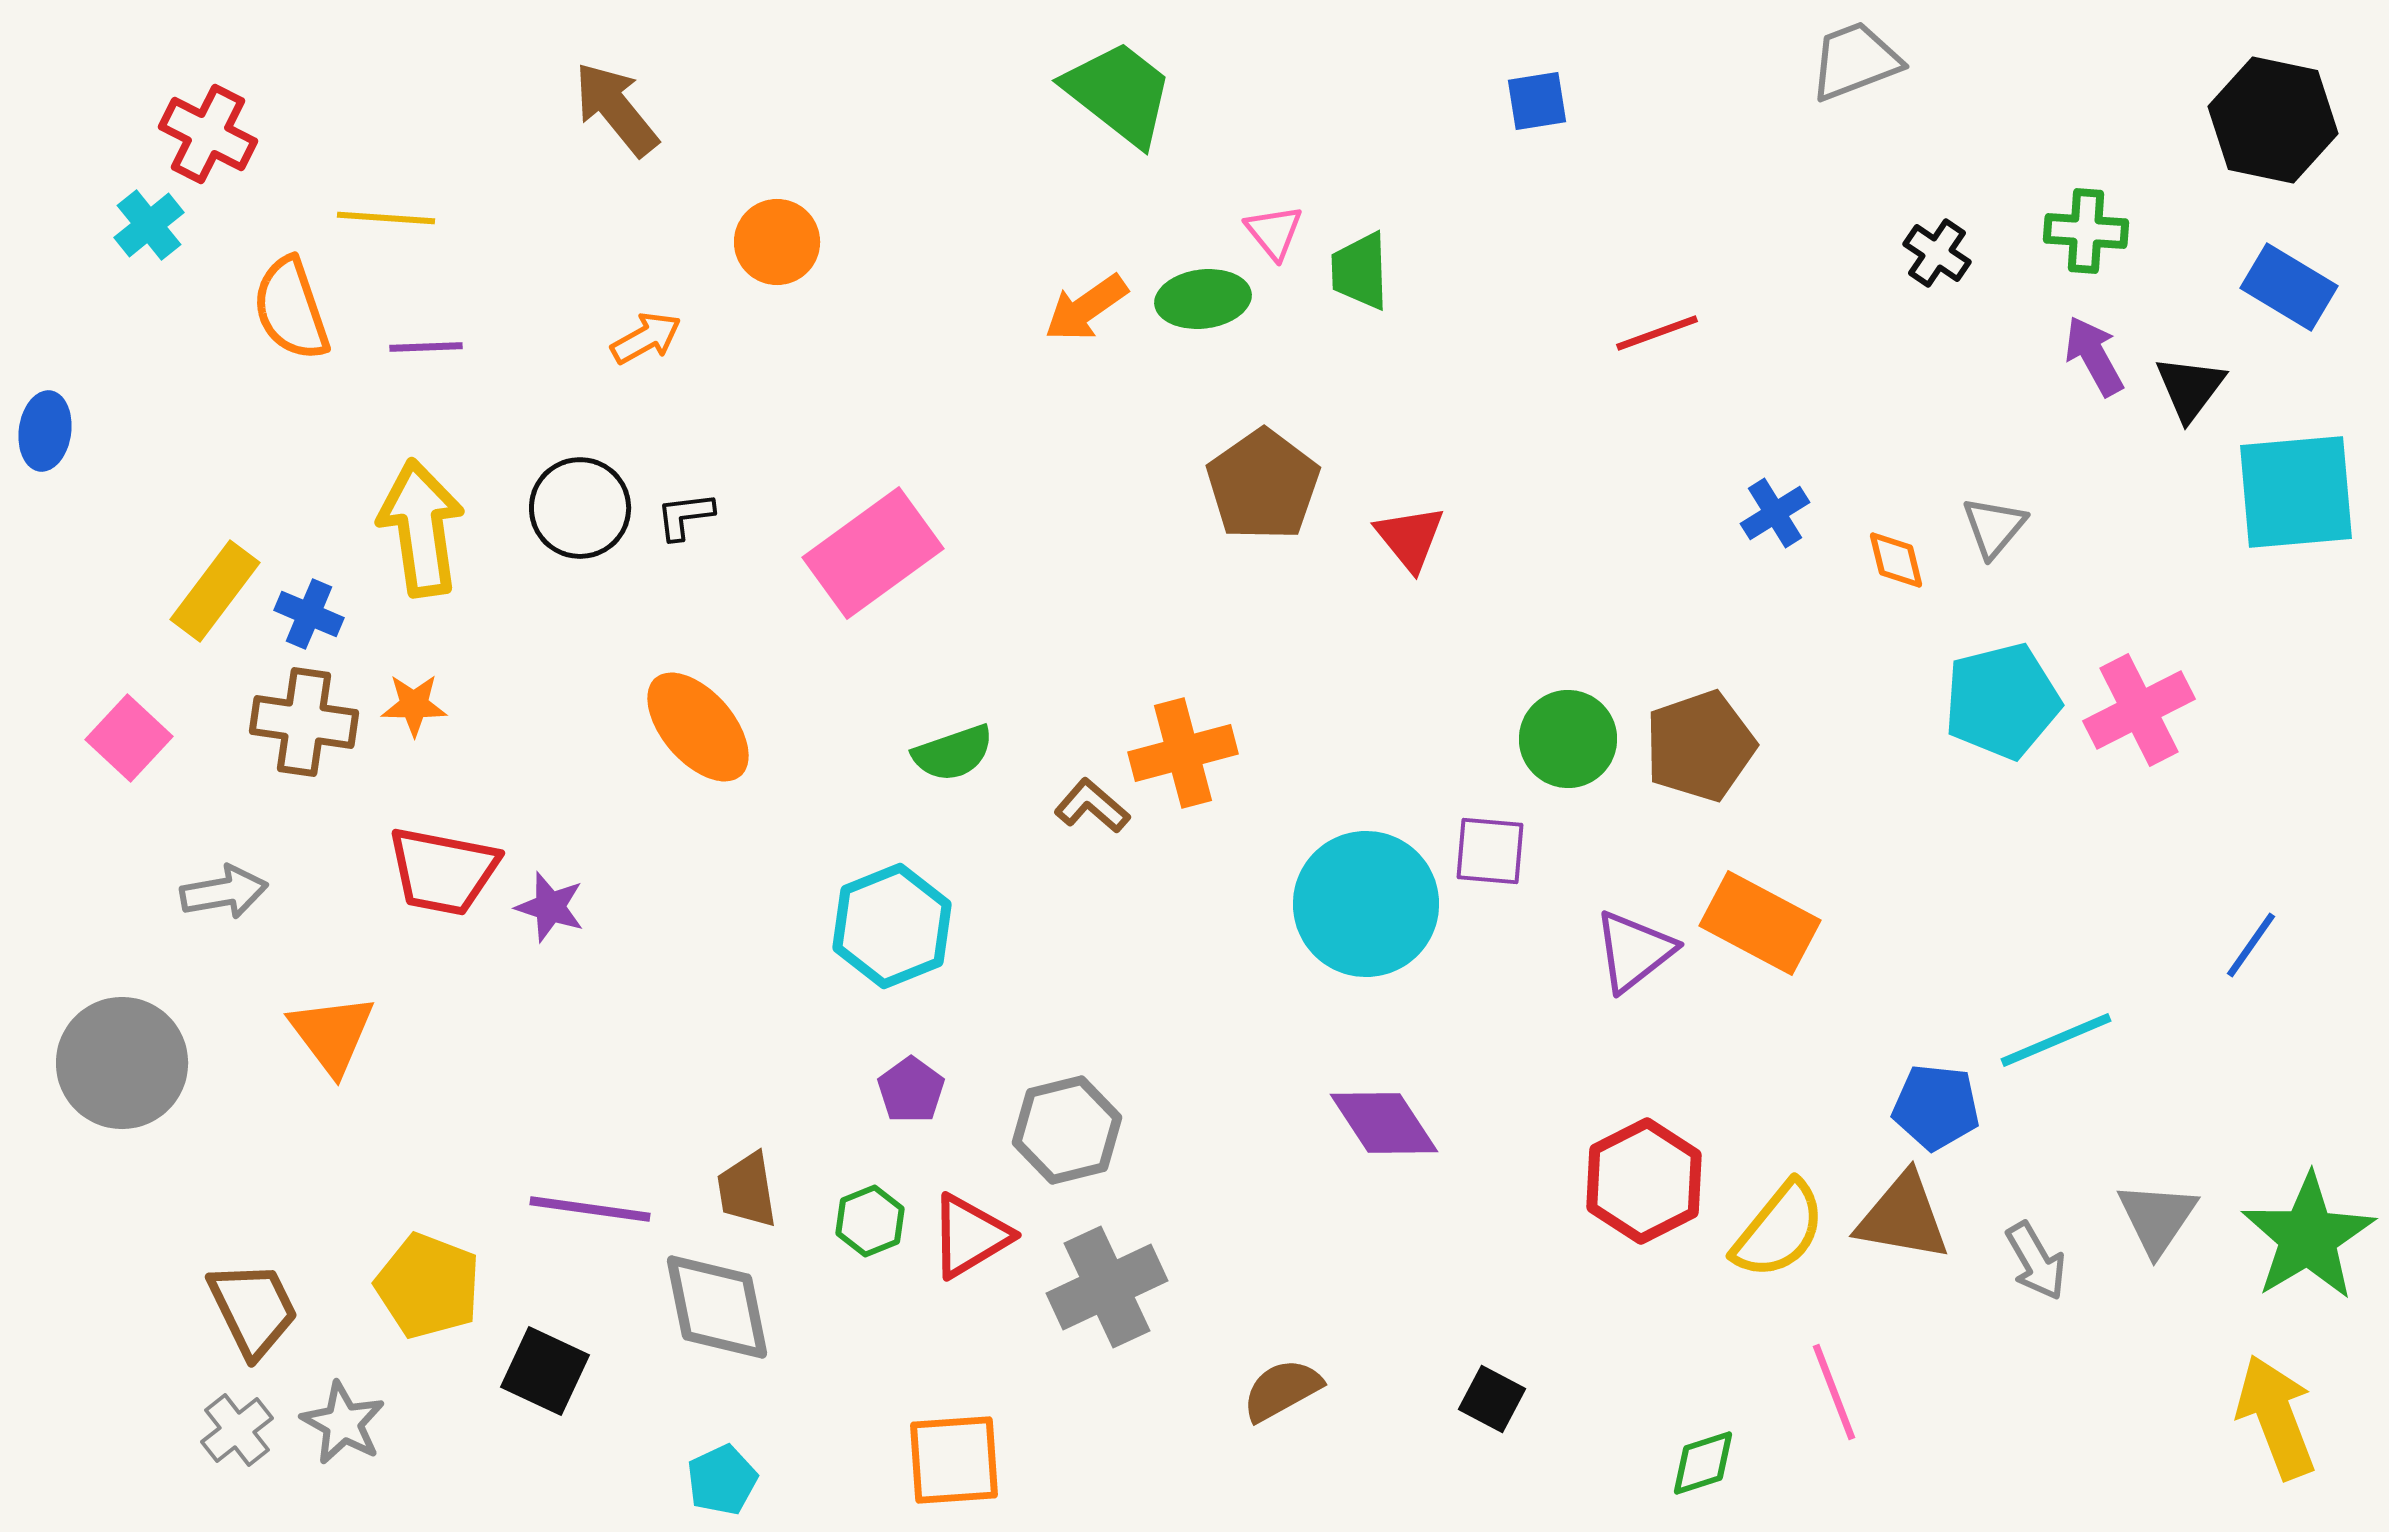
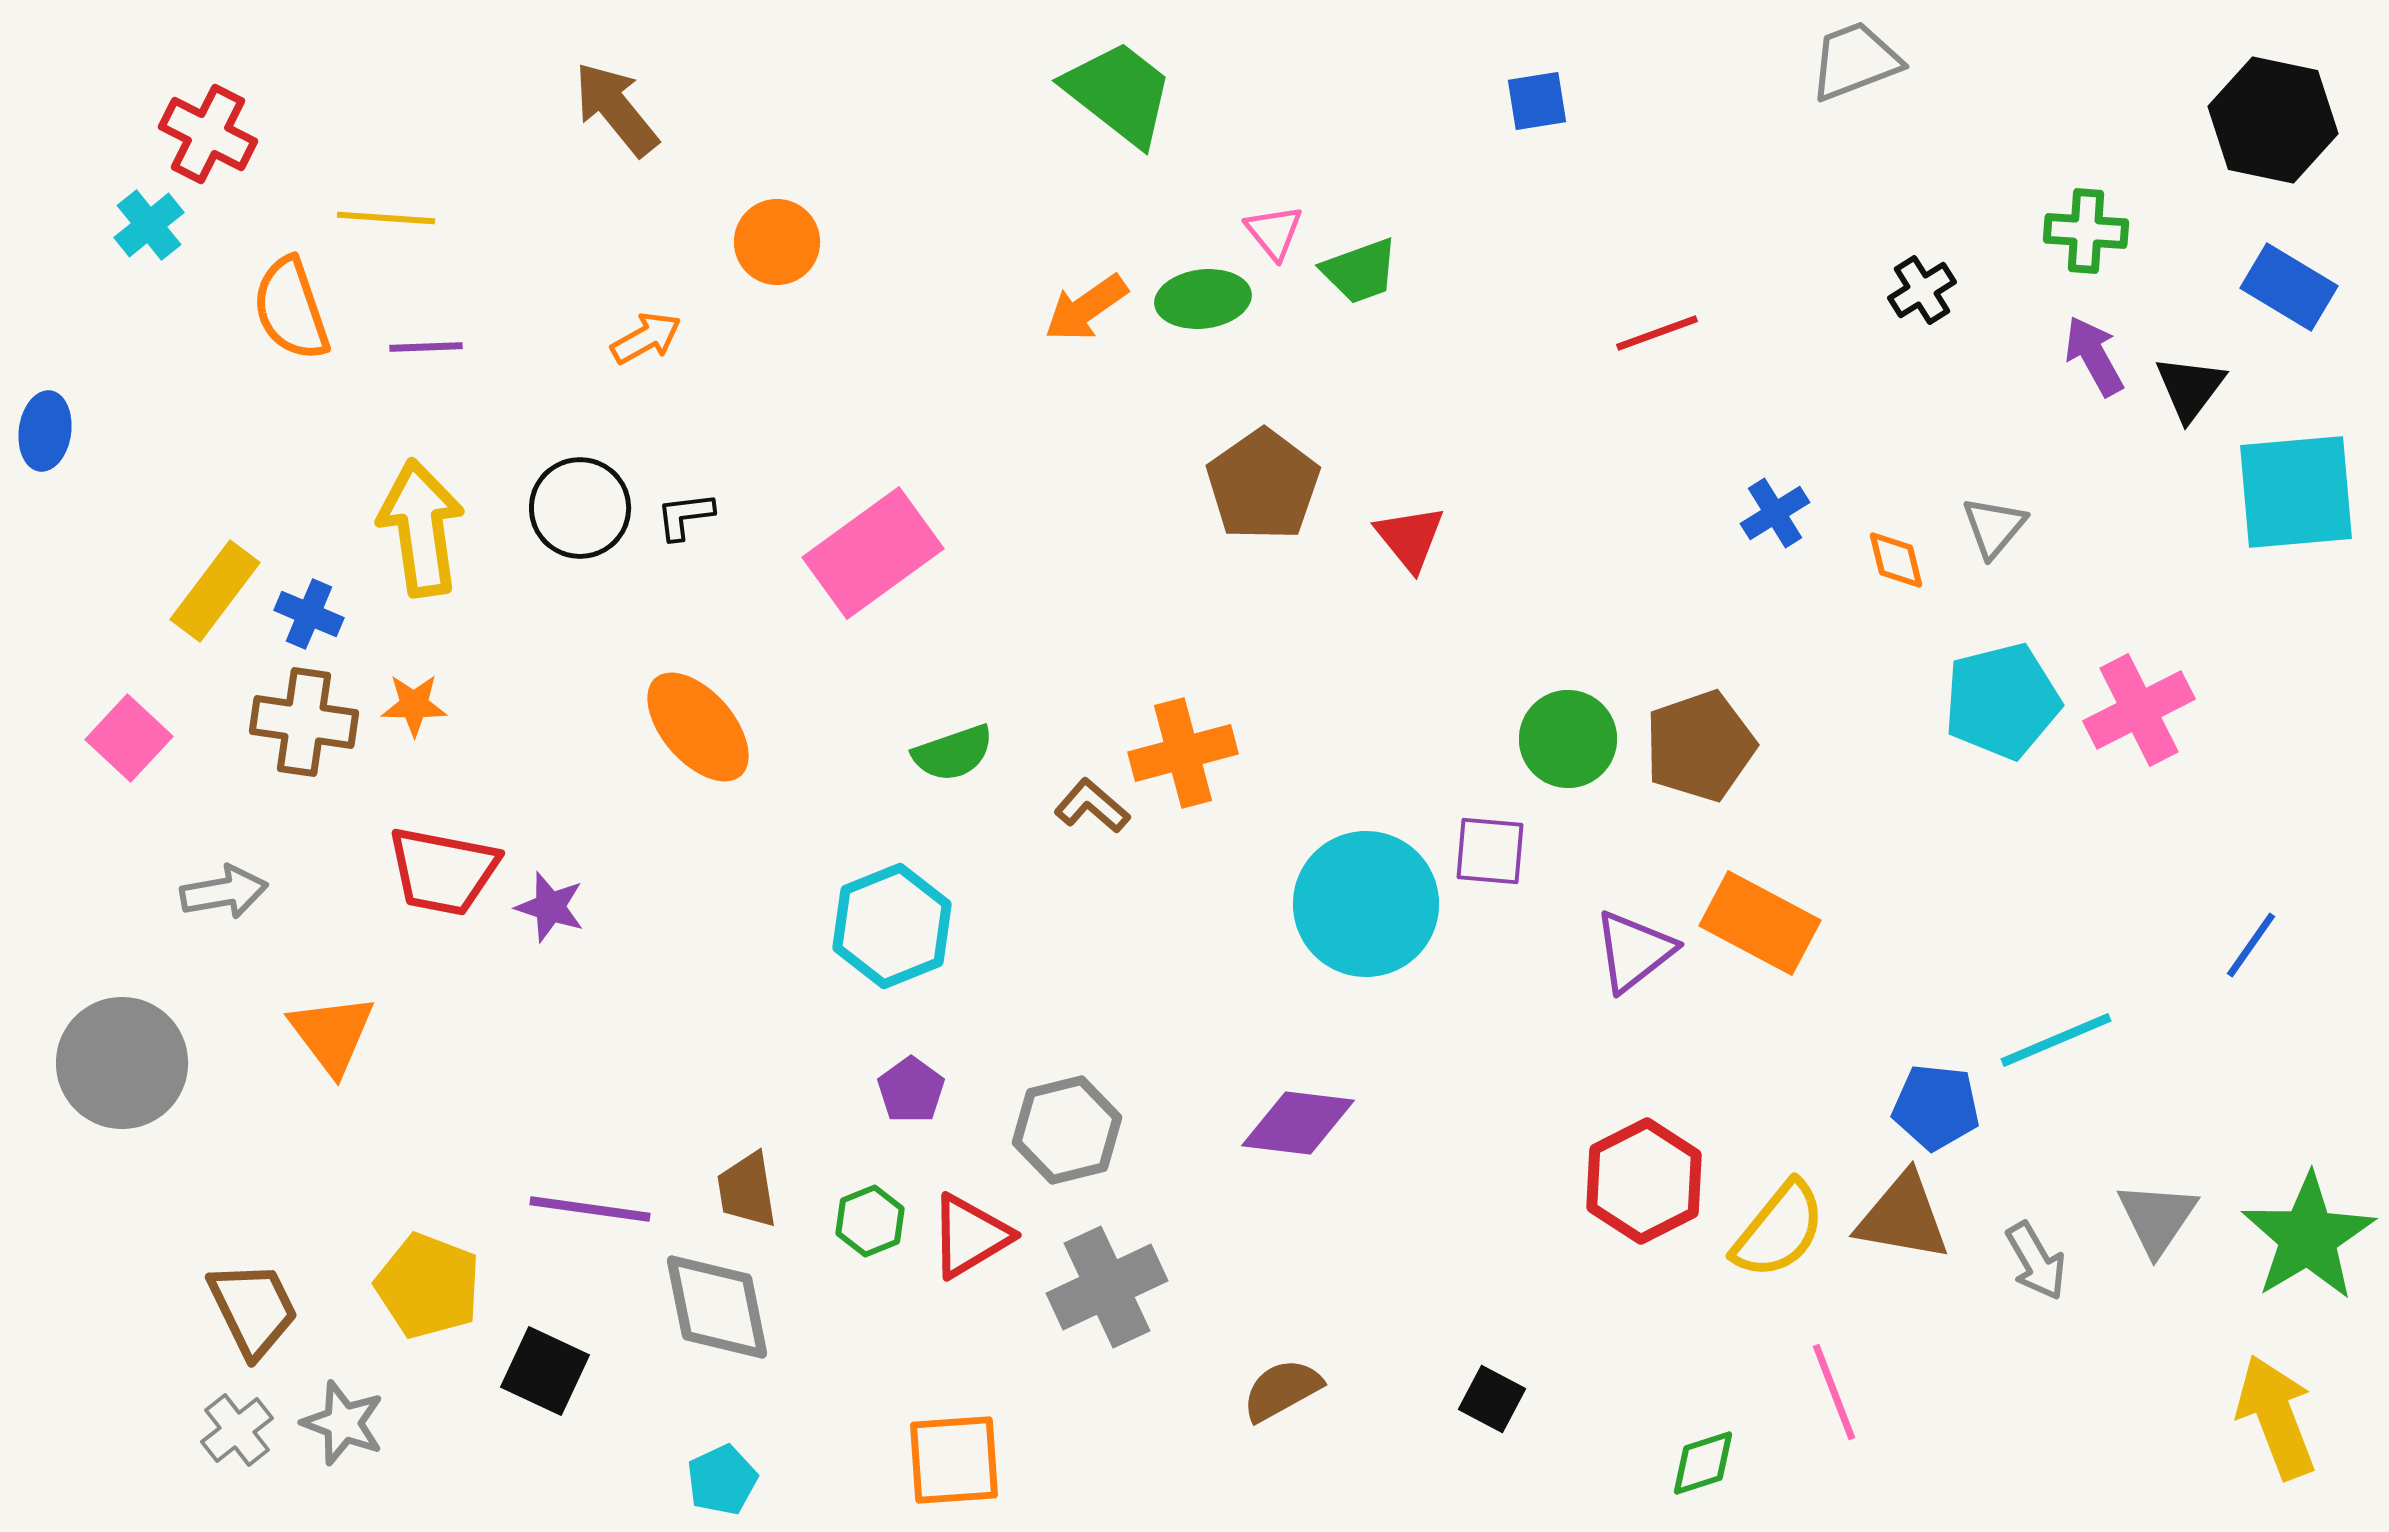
black cross at (1937, 253): moved 15 px left, 37 px down; rotated 24 degrees clockwise
green trapezoid at (1360, 271): rotated 108 degrees counterclockwise
purple diamond at (1384, 1123): moved 86 px left; rotated 50 degrees counterclockwise
gray star at (343, 1423): rotated 8 degrees counterclockwise
